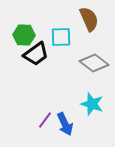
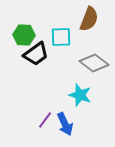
brown semicircle: rotated 45 degrees clockwise
cyan star: moved 12 px left, 9 px up
